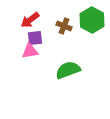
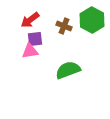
purple square: moved 1 px down
